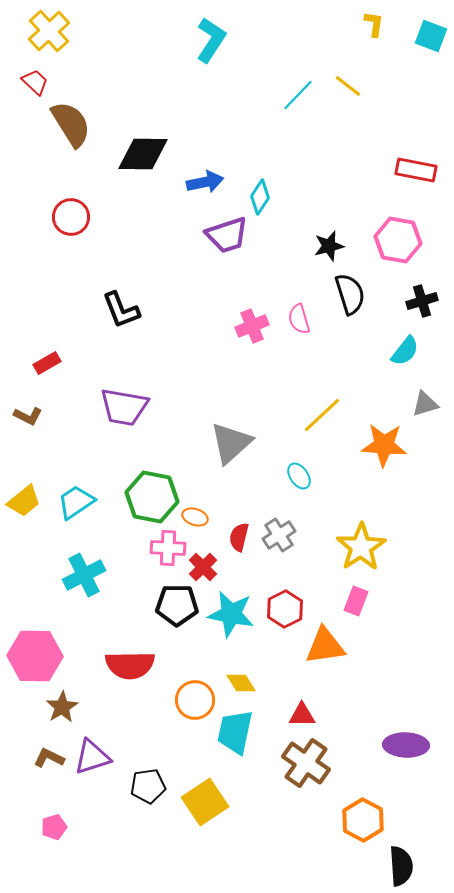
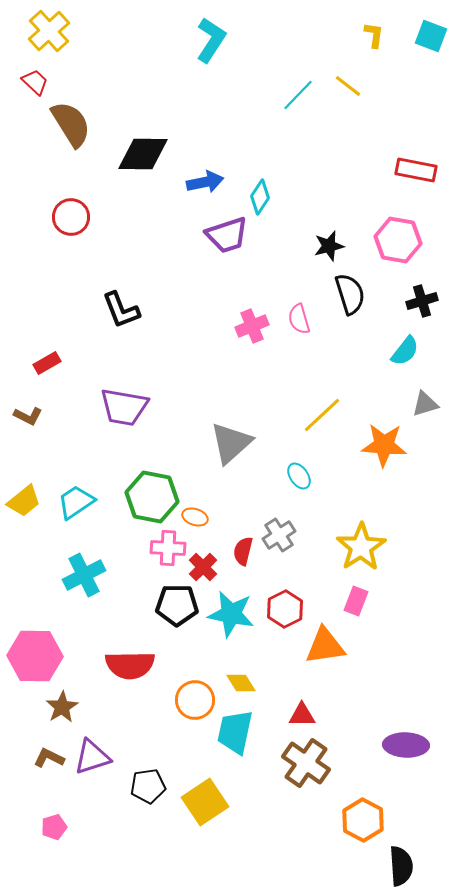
yellow L-shape at (374, 24): moved 11 px down
red semicircle at (239, 537): moved 4 px right, 14 px down
